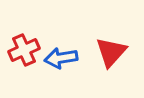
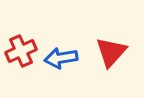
red cross: moved 3 px left, 1 px down
